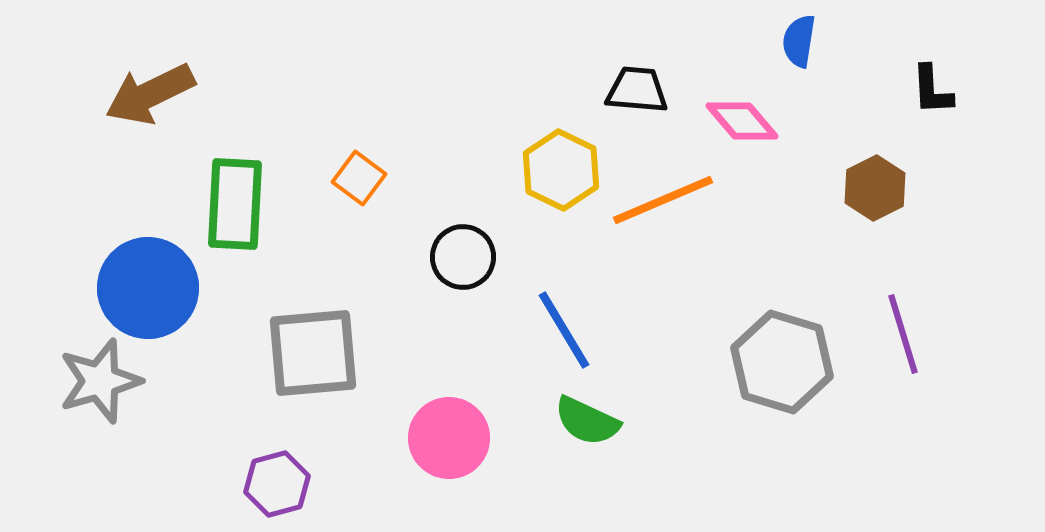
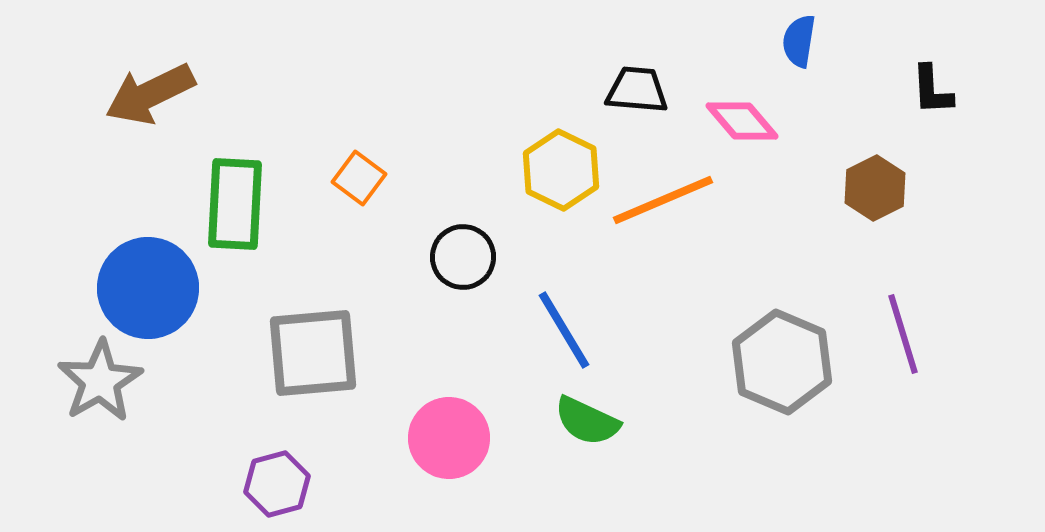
gray hexagon: rotated 6 degrees clockwise
gray star: rotated 14 degrees counterclockwise
